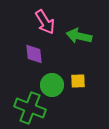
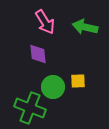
green arrow: moved 6 px right, 9 px up
purple diamond: moved 4 px right
green circle: moved 1 px right, 2 px down
